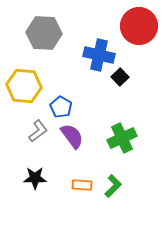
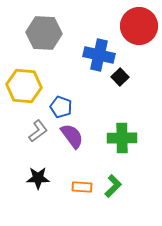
blue pentagon: rotated 10 degrees counterclockwise
green cross: rotated 24 degrees clockwise
black star: moved 3 px right
orange rectangle: moved 2 px down
